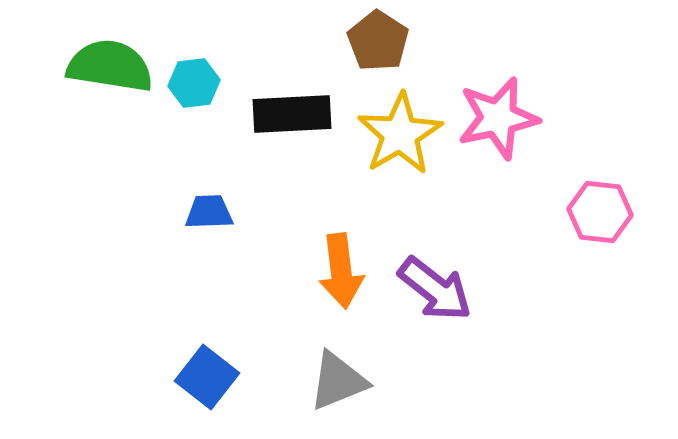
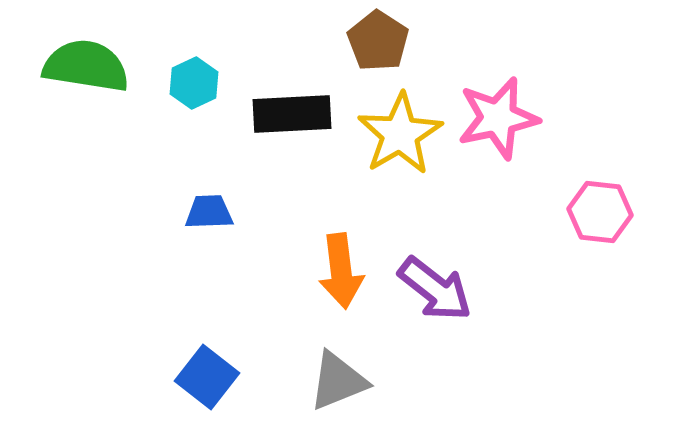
green semicircle: moved 24 px left
cyan hexagon: rotated 18 degrees counterclockwise
